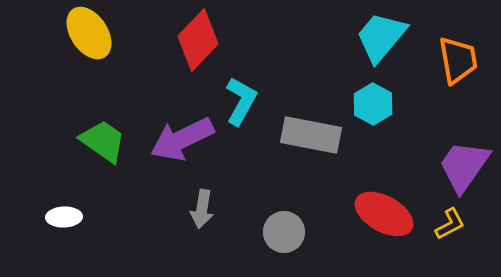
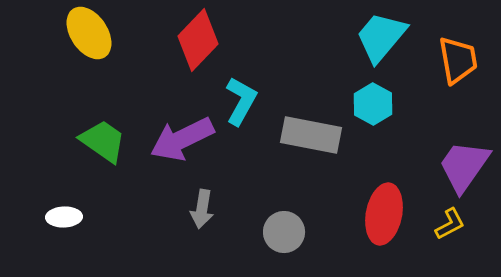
red ellipse: rotated 72 degrees clockwise
